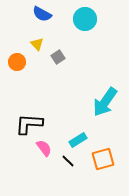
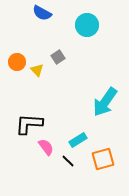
blue semicircle: moved 1 px up
cyan circle: moved 2 px right, 6 px down
yellow triangle: moved 26 px down
pink semicircle: moved 2 px right, 1 px up
